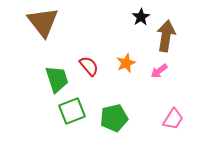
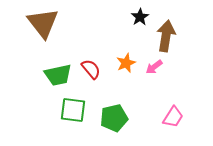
black star: moved 1 px left
brown triangle: moved 1 px down
red semicircle: moved 2 px right, 3 px down
pink arrow: moved 5 px left, 4 px up
green trapezoid: moved 1 px right, 4 px up; rotated 96 degrees clockwise
green square: moved 1 px right, 1 px up; rotated 28 degrees clockwise
pink trapezoid: moved 2 px up
